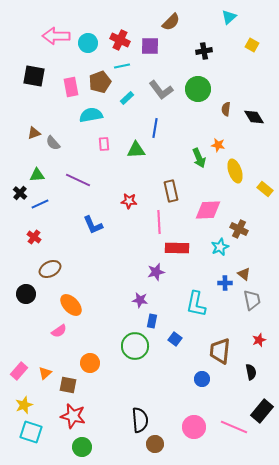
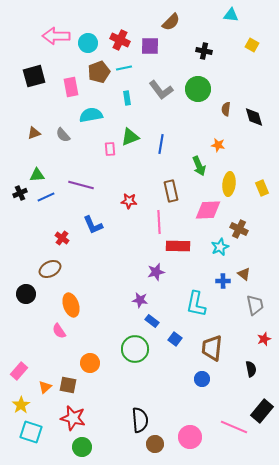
cyan triangle at (229, 17): moved 2 px right, 2 px up; rotated 49 degrees clockwise
black cross at (204, 51): rotated 21 degrees clockwise
cyan line at (122, 66): moved 2 px right, 2 px down
black square at (34, 76): rotated 25 degrees counterclockwise
brown pentagon at (100, 82): moved 1 px left, 10 px up
cyan rectangle at (127, 98): rotated 56 degrees counterclockwise
black diamond at (254, 117): rotated 15 degrees clockwise
blue line at (155, 128): moved 6 px right, 16 px down
gray semicircle at (53, 143): moved 10 px right, 8 px up
pink rectangle at (104, 144): moved 6 px right, 5 px down
green triangle at (136, 150): moved 6 px left, 13 px up; rotated 18 degrees counterclockwise
green arrow at (199, 158): moved 8 px down
yellow ellipse at (235, 171): moved 6 px left, 13 px down; rotated 25 degrees clockwise
purple line at (78, 180): moved 3 px right, 5 px down; rotated 10 degrees counterclockwise
yellow rectangle at (265, 189): moved 3 px left, 1 px up; rotated 28 degrees clockwise
black cross at (20, 193): rotated 24 degrees clockwise
blue line at (40, 204): moved 6 px right, 7 px up
red cross at (34, 237): moved 28 px right, 1 px down
red rectangle at (177, 248): moved 1 px right, 2 px up
blue cross at (225, 283): moved 2 px left, 2 px up
gray trapezoid at (252, 300): moved 3 px right, 5 px down
orange ellipse at (71, 305): rotated 25 degrees clockwise
blue rectangle at (152, 321): rotated 64 degrees counterclockwise
pink semicircle at (59, 331): rotated 91 degrees clockwise
red star at (259, 340): moved 5 px right, 1 px up
green circle at (135, 346): moved 3 px down
brown trapezoid at (220, 351): moved 8 px left, 3 px up
black semicircle at (251, 372): moved 3 px up
orange triangle at (45, 373): moved 14 px down
yellow star at (24, 405): moved 3 px left; rotated 12 degrees counterclockwise
red star at (73, 416): moved 2 px down
pink circle at (194, 427): moved 4 px left, 10 px down
